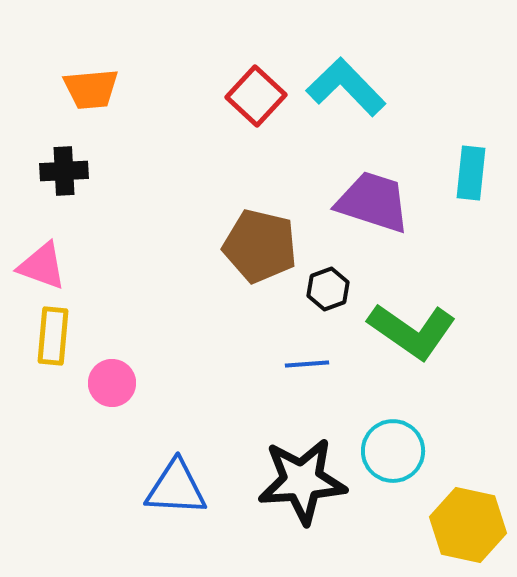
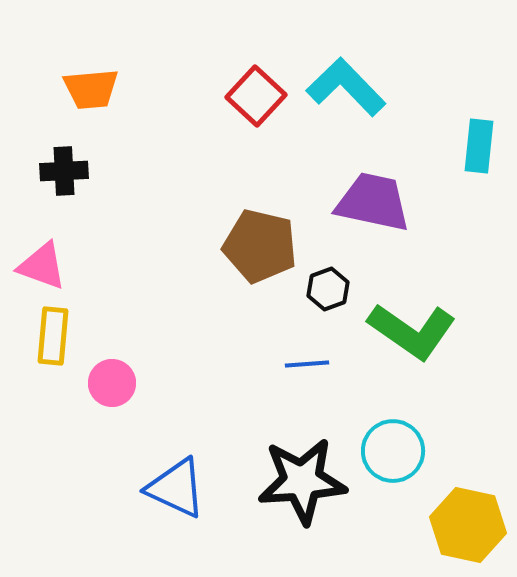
cyan rectangle: moved 8 px right, 27 px up
purple trapezoid: rotated 6 degrees counterclockwise
blue triangle: rotated 22 degrees clockwise
